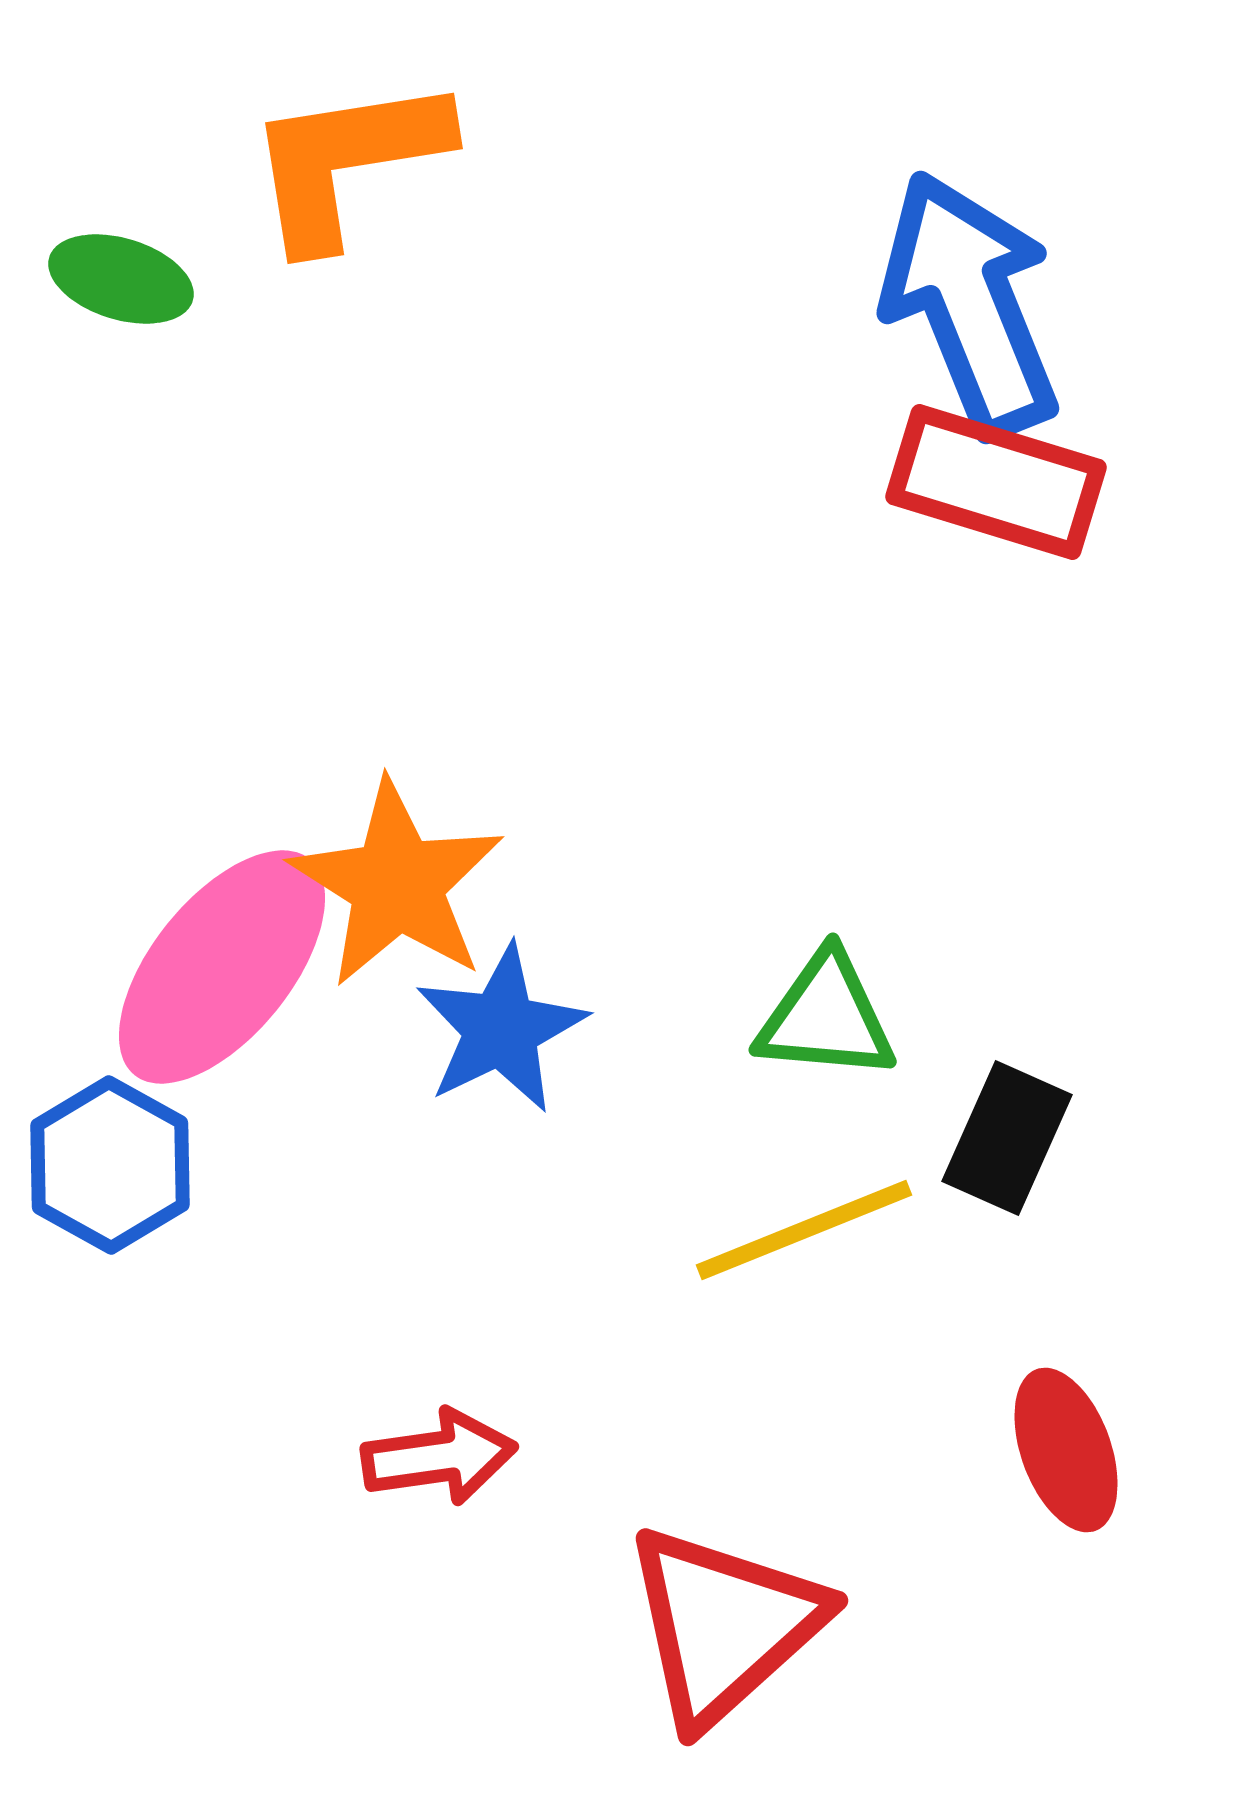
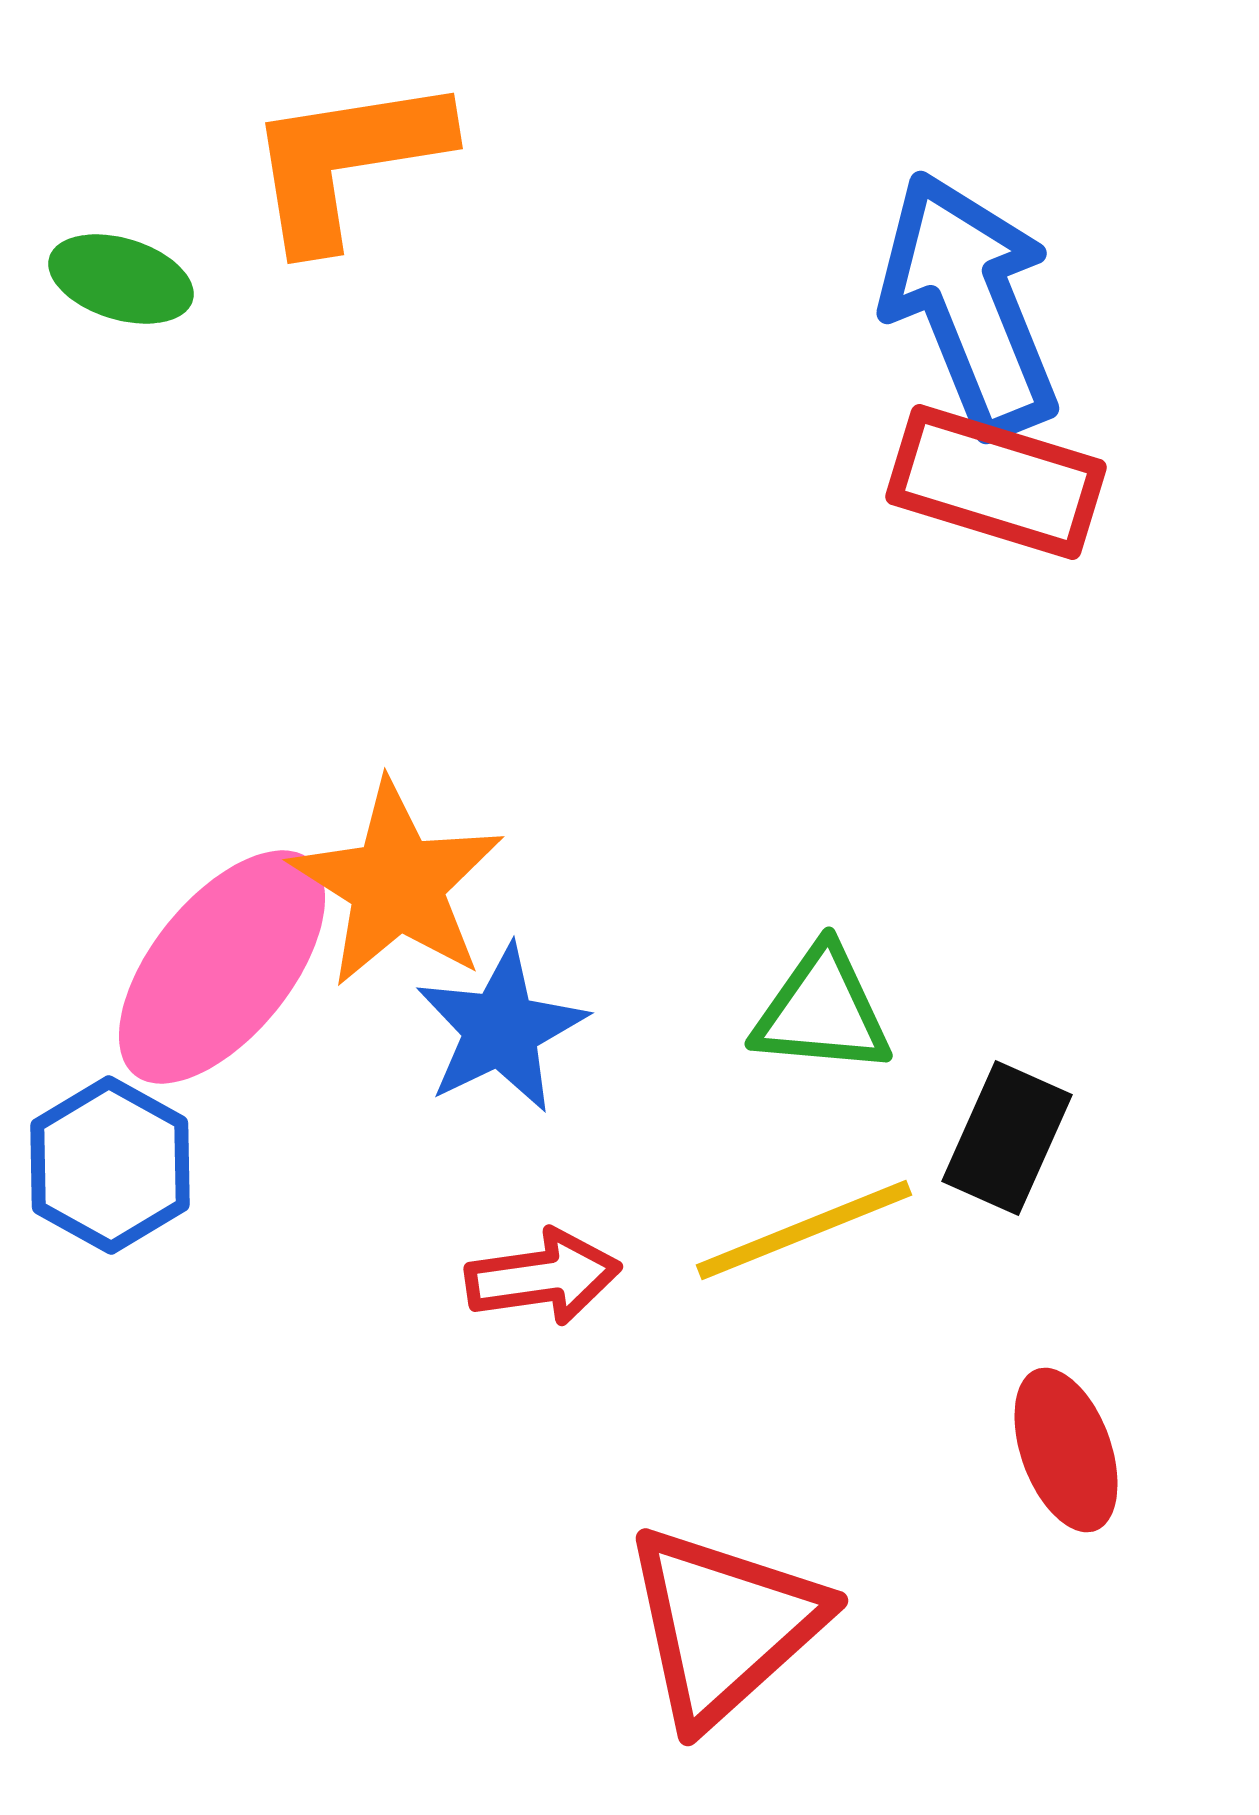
green triangle: moved 4 px left, 6 px up
red arrow: moved 104 px right, 180 px up
